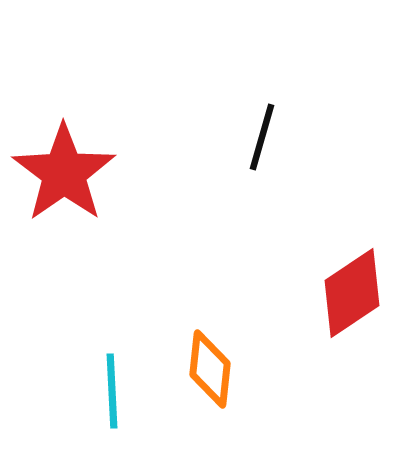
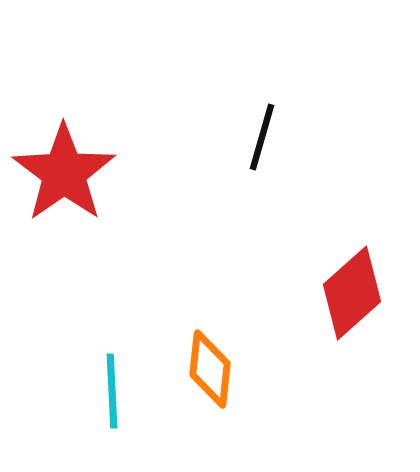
red diamond: rotated 8 degrees counterclockwise
